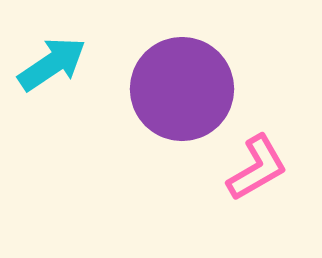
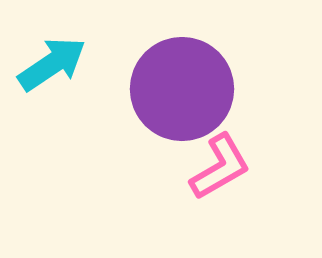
pink L-shape: moved 37 px left, 1 px up
